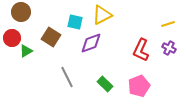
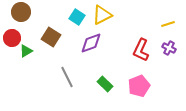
cyan square: moved 2 px right, 5 px up; rotated 21 degrees clockwise
